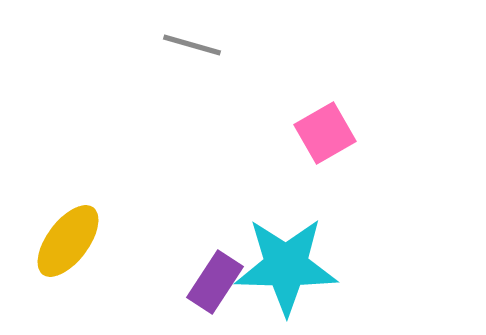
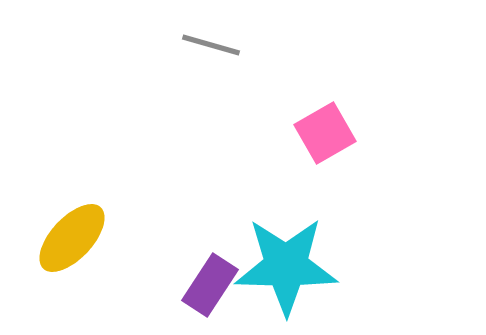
gray line: moved 19 px right
yellow ellipse: moved 4 px right, 3 px up; rotated 6 degrees clockwise
purple rectangle: moved 5 px left, 3 px down
